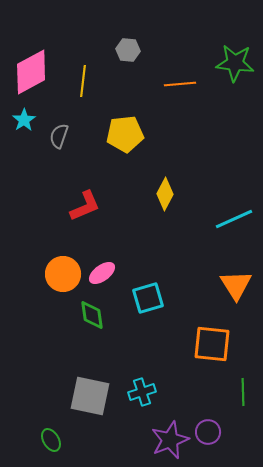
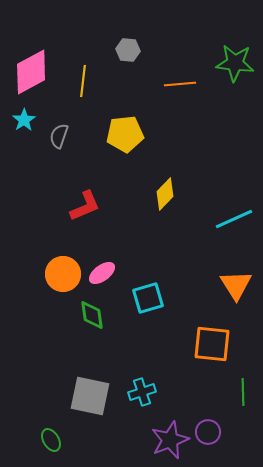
yellow diamond: rotated 16 degrees clockwise
